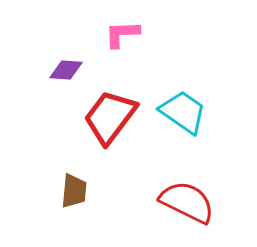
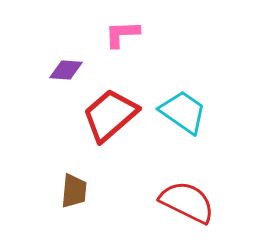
red trapezoid: moved 2 px up; rotated 12 degrees clockwise
